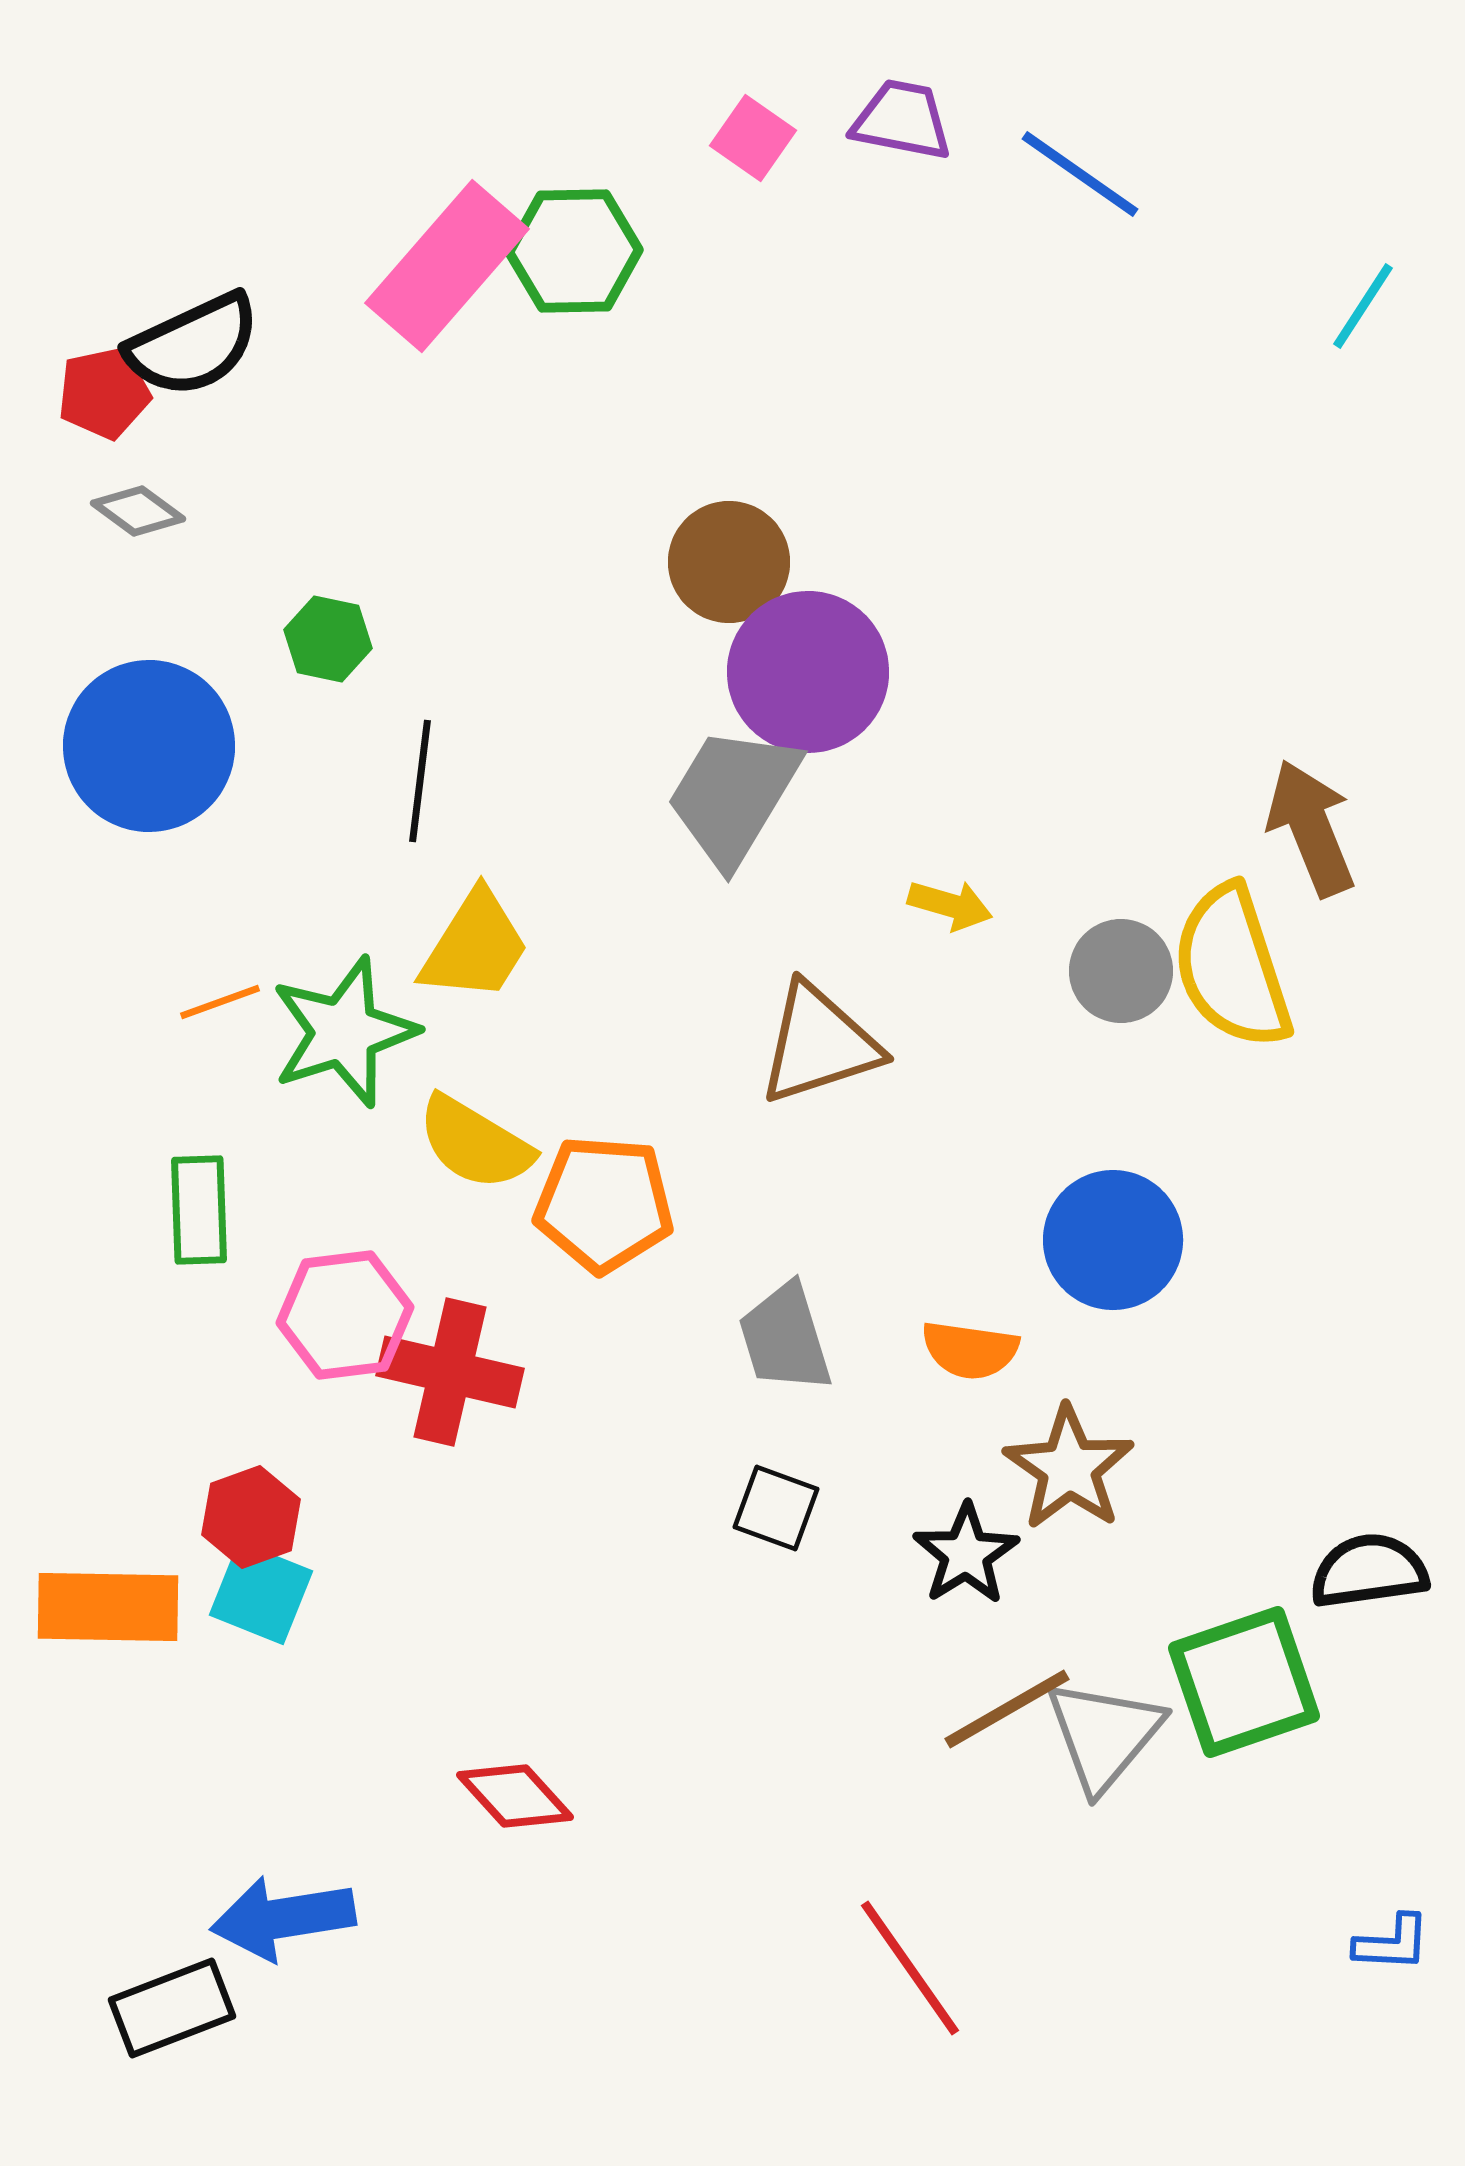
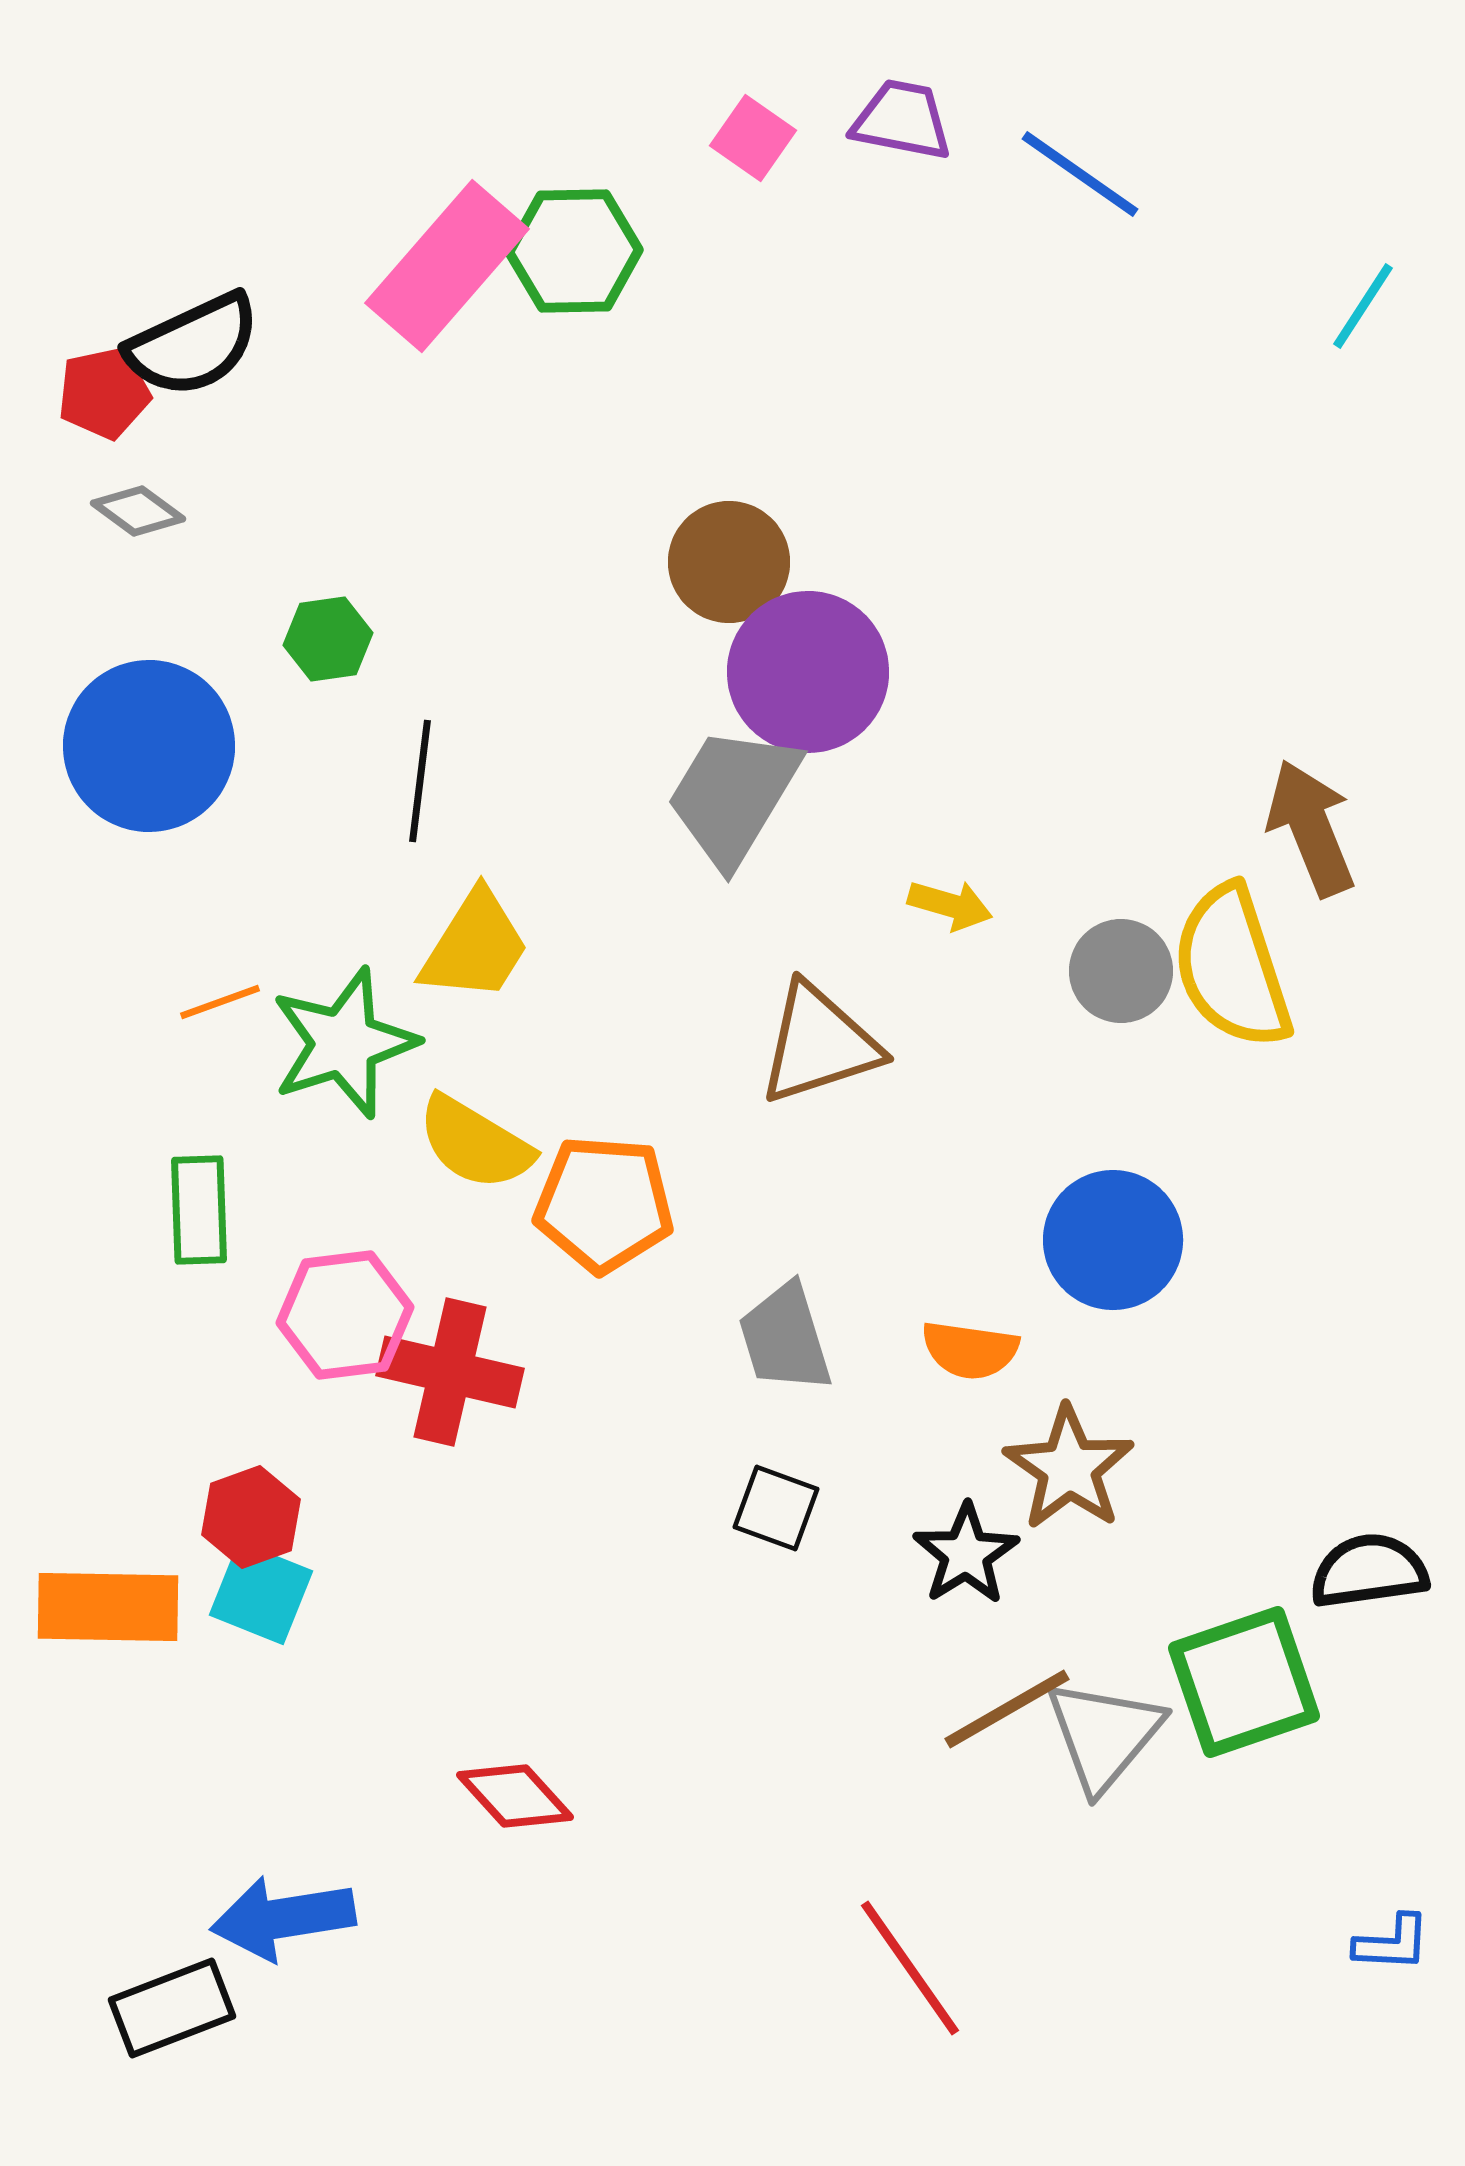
green hexagon at (328, 639): rotated 20 degrees counterclockwise
green star at (344, 1032): moved 11 px down
